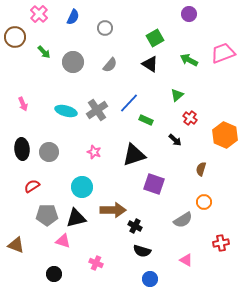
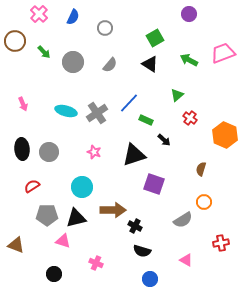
brown circle at (15, 37): moved 4 px down
gray cross at (97, 110): moved 3 px down
black arrow at (175, 140): moved 11 px left
